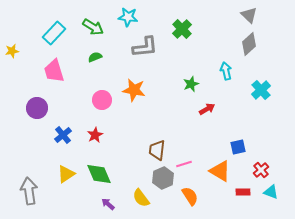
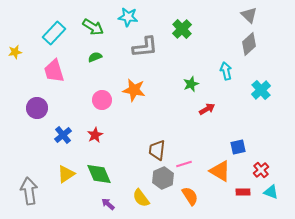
yellow star: moved 3 px right, 1 px down
